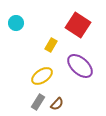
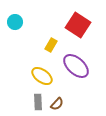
cyan circle: moved 1 px left, 1 px up
purple ellipse: moved 4 px left
yellow ellipse: rotated 70 degrees clockwise
gray rectangle: rotated 35 degrees counterclockwise
